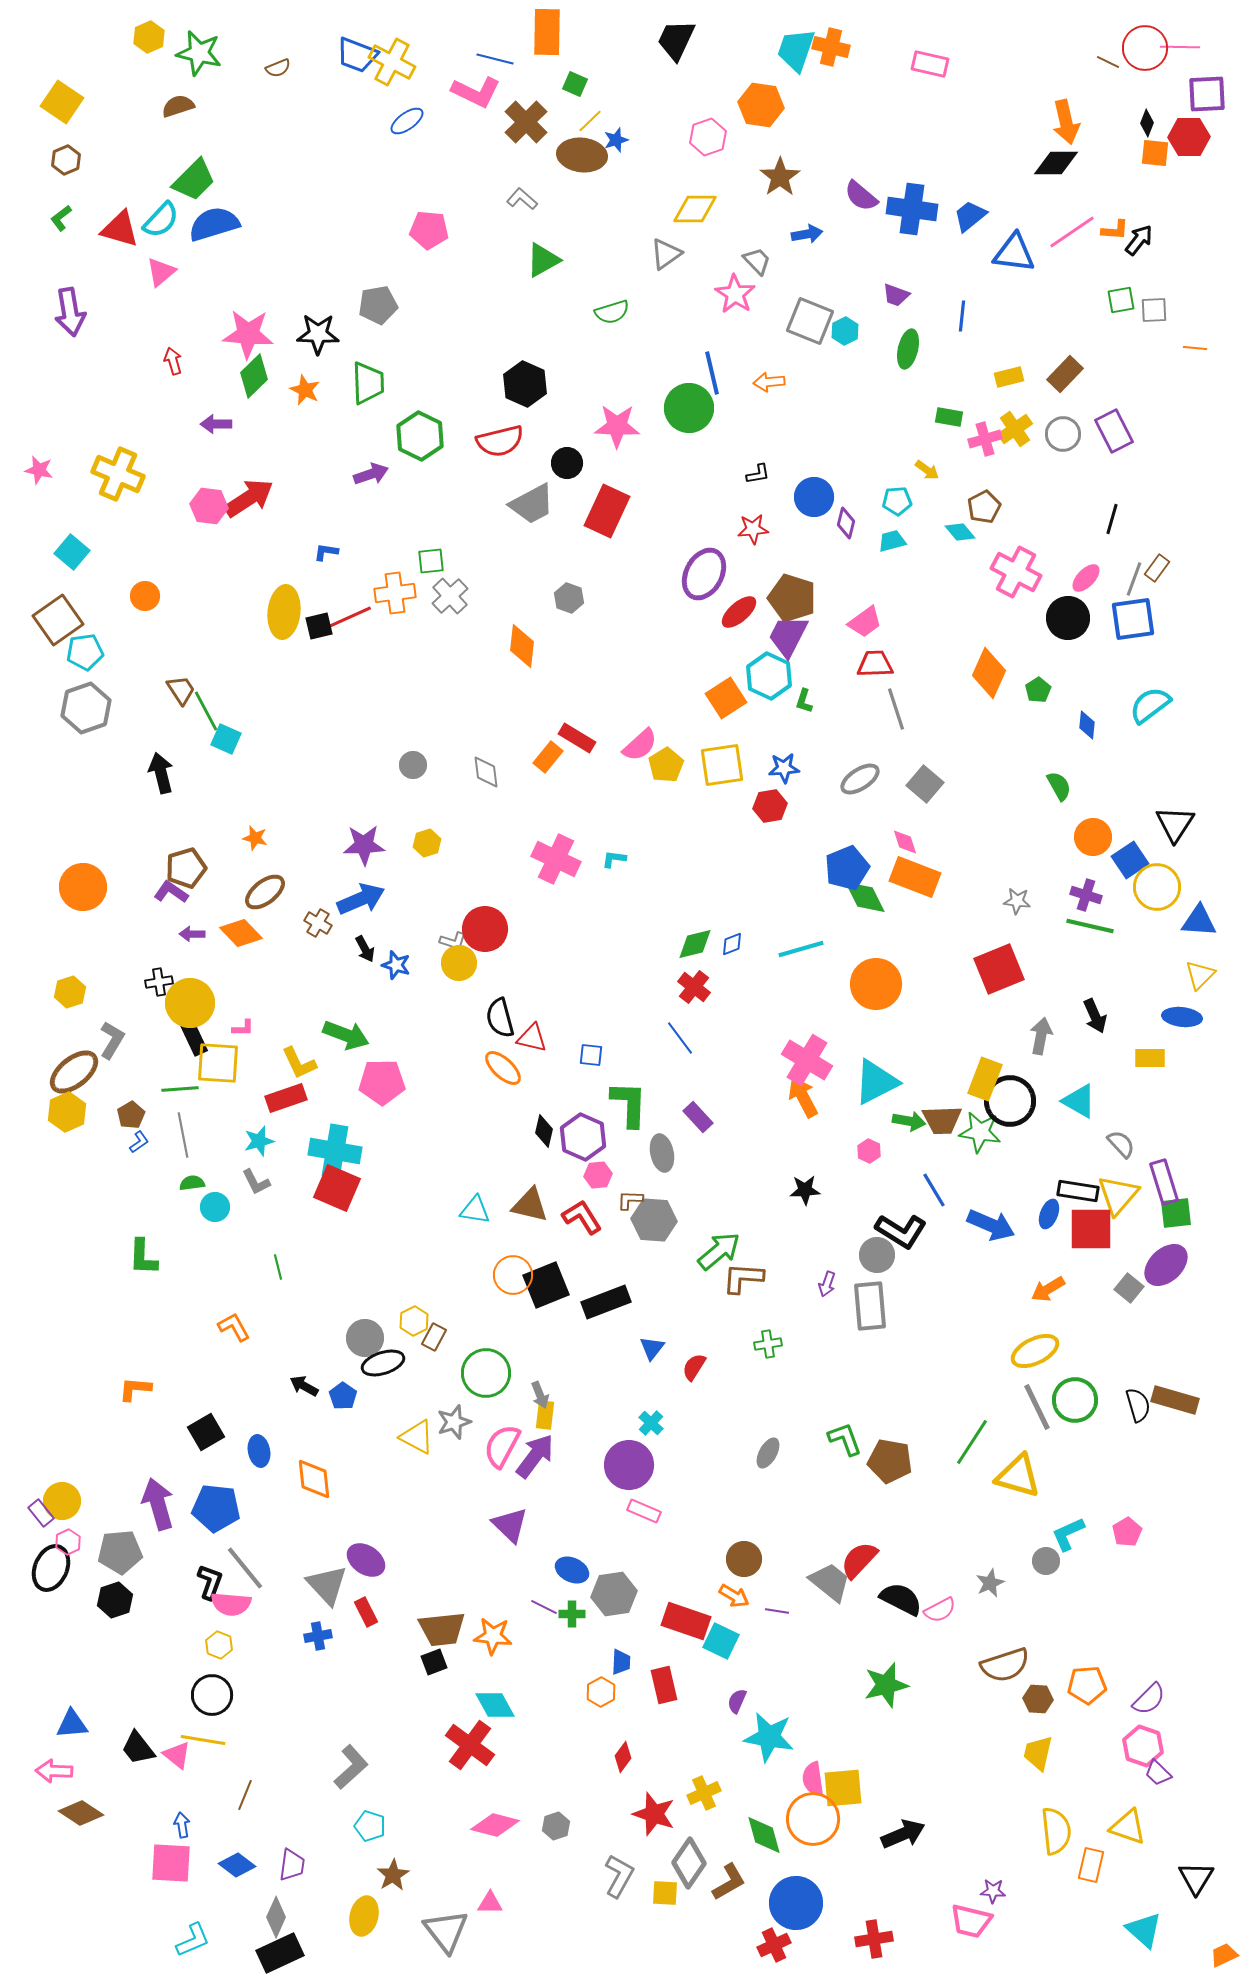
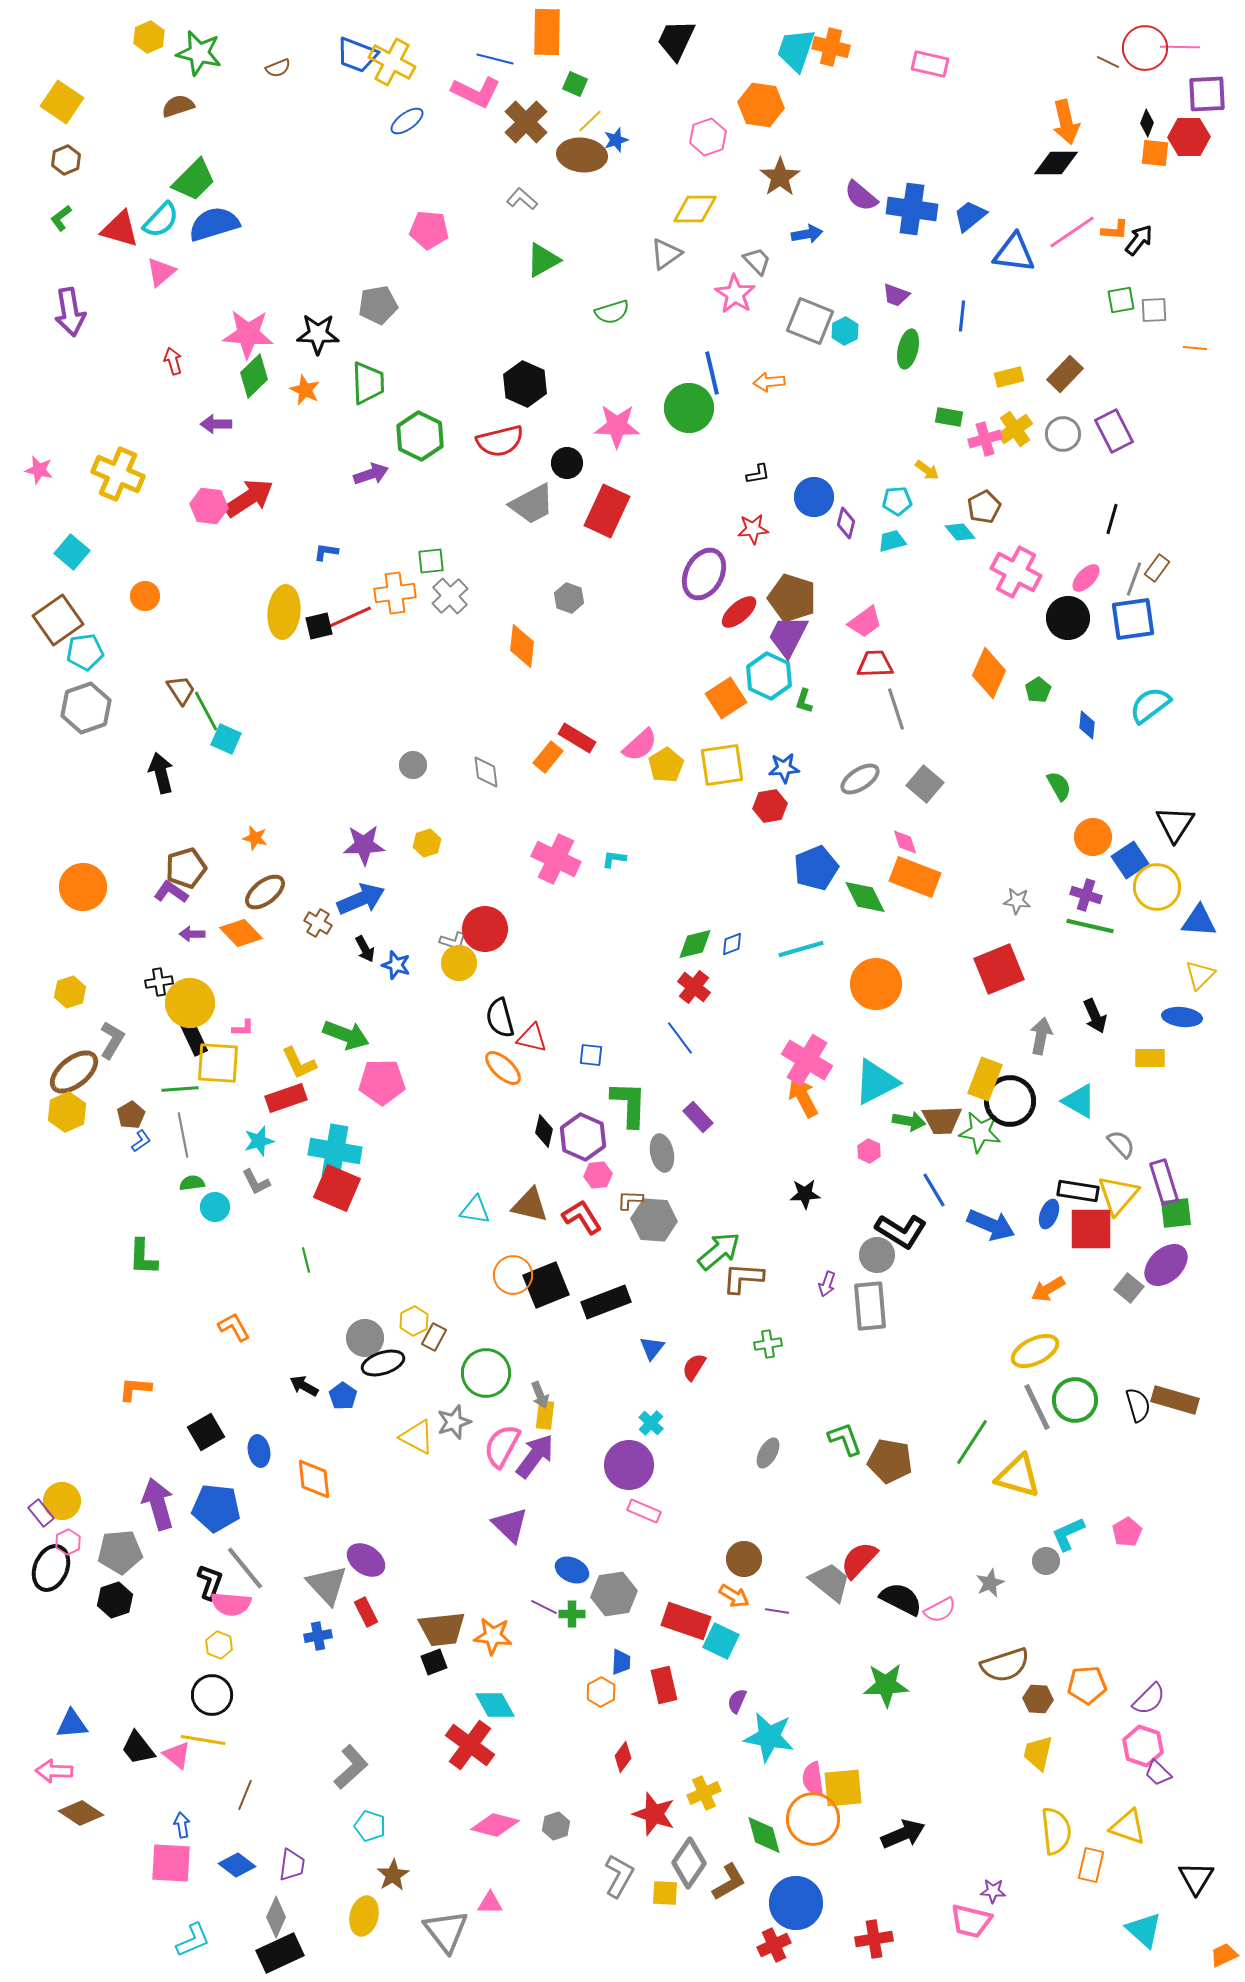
blue pentagon at (847, 868): moved 31 px left
blue L-shape at (139, 1142): moved 2 px right, 1 px up
black star at (805, 1190): moved 4 px down
green line at (278, 1267): moved 28 px right, 7 px up
green star at (886, 1685): rotated 12 degrees clockwise
